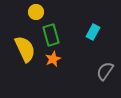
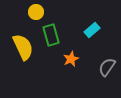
cyan rectangle: moved 1 px left, 2 px up; rotated 21 degrees clockwise
yellow semicircle: moved 2 px left, 2 px up
orange star: moved 18 px right
gray semicircle: moved 2 px right, 4 px up
